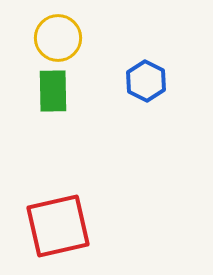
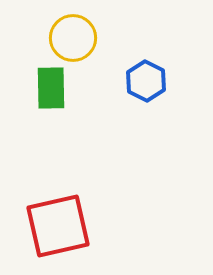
yellow circle: moved 15 px right
green rectangle: moved 2 px left, 3 px up
